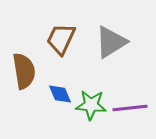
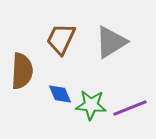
brown semicircle: moved 2 px left; rotated 12 degrees clockwise
purple line: rotated 16 degrees counterclockwise
